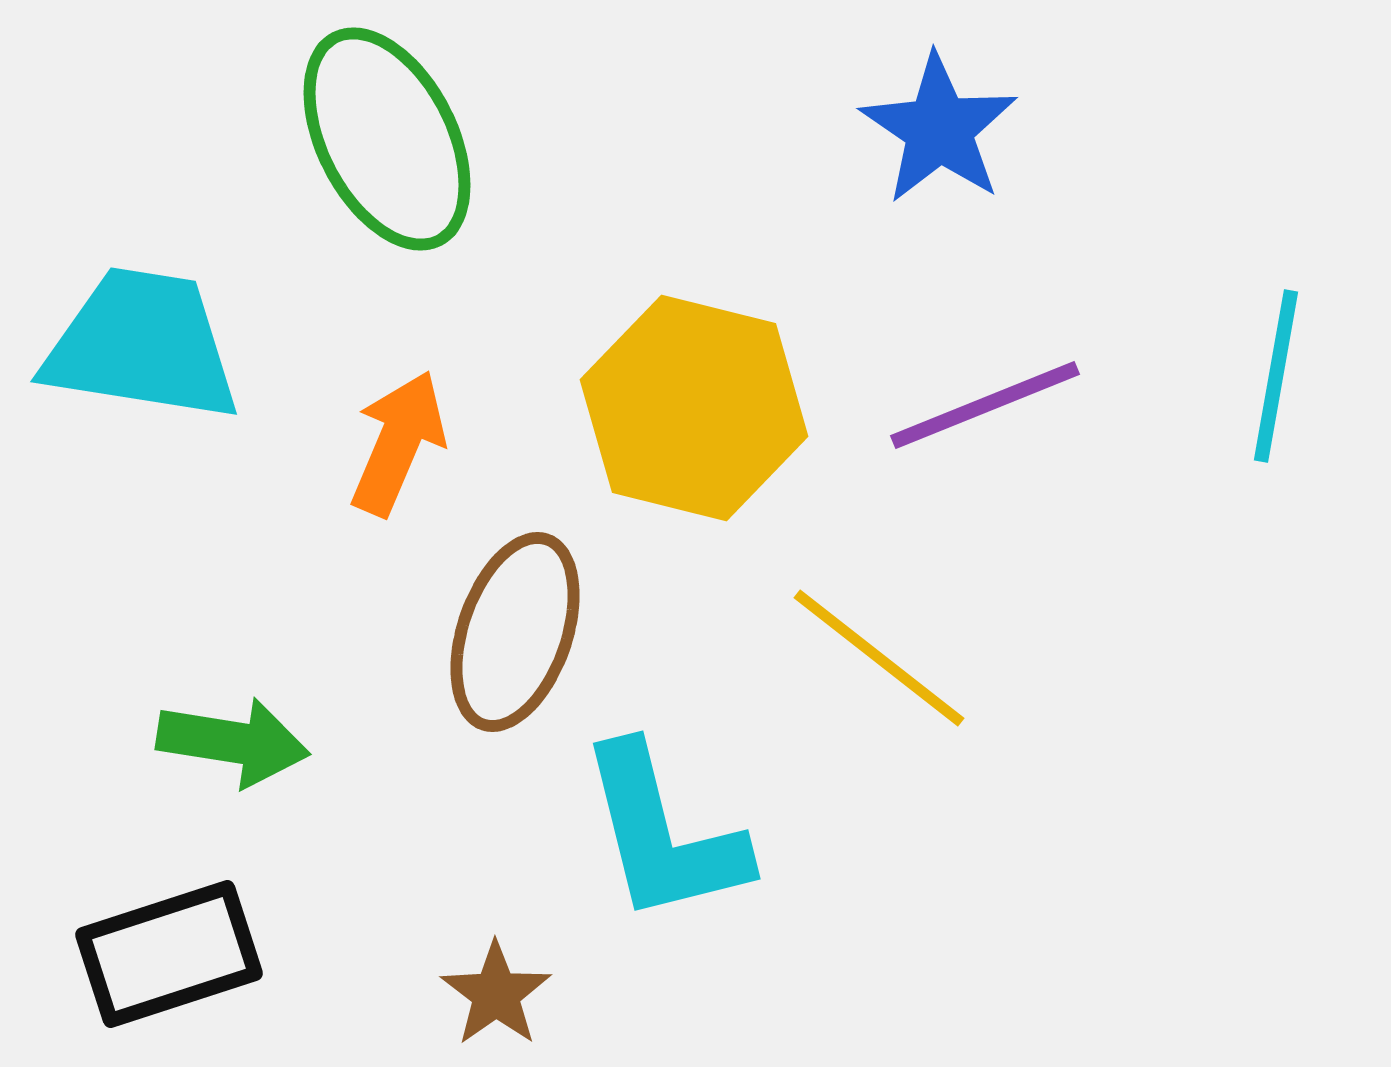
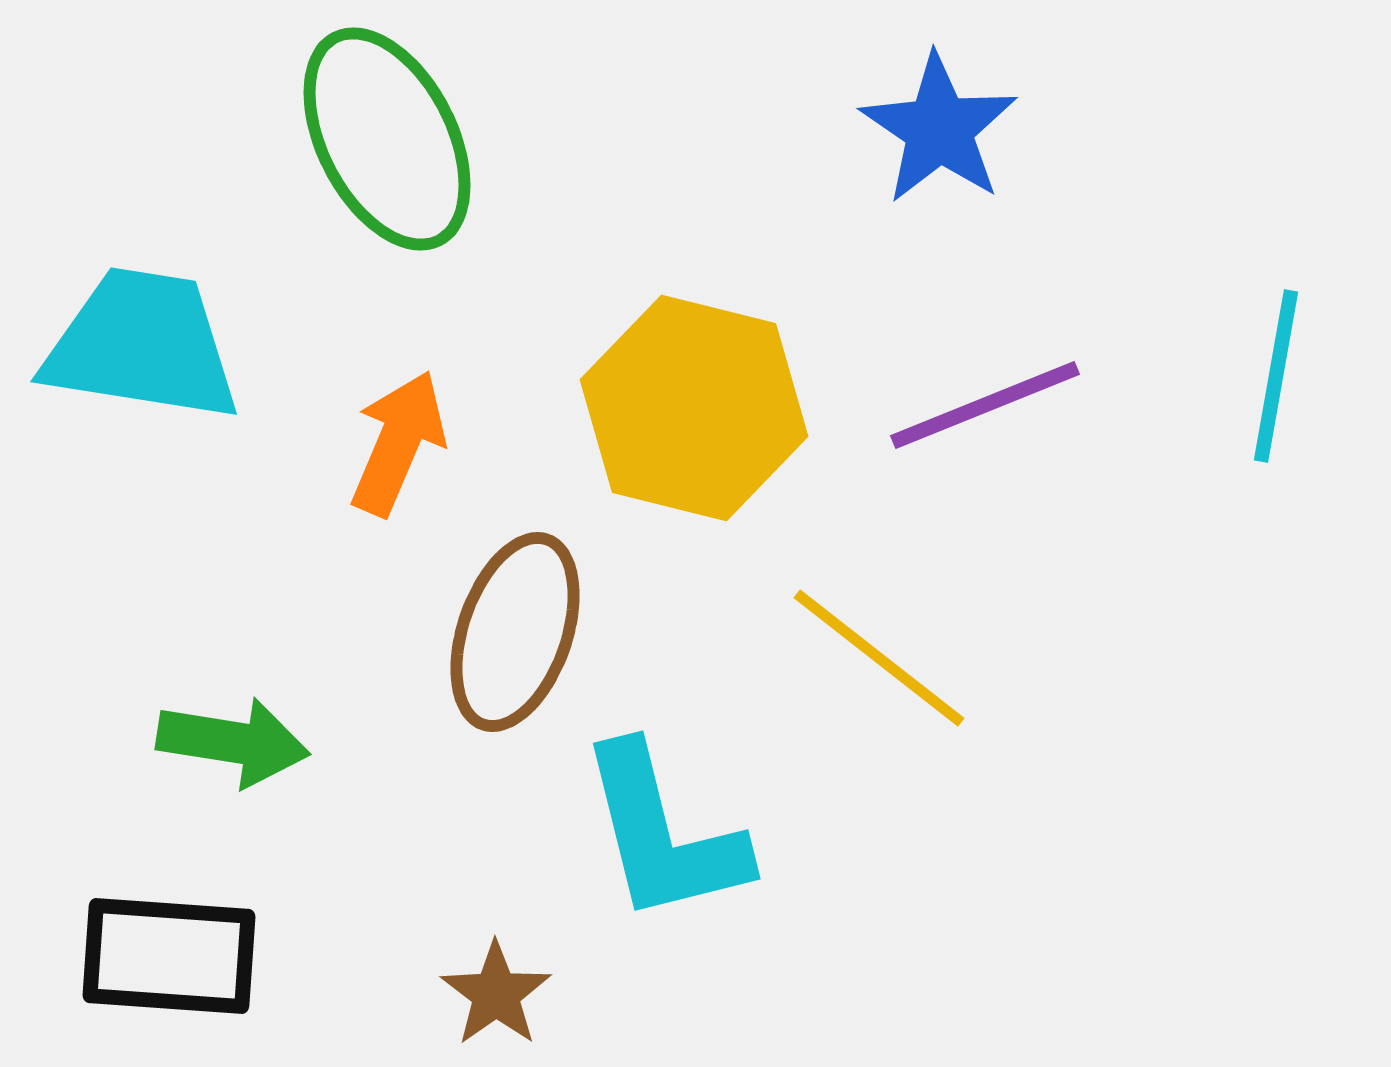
black rectangle: moved 2 px down; rotated 22 degrees clockwise
